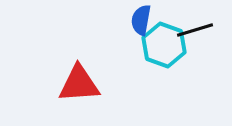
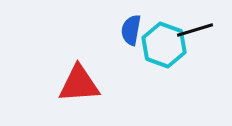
blue semicircle: moved 10 px left, 10 px down
